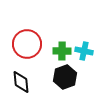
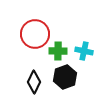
red circle: moved 8 px right, 10 px up
green cross: moved 4 px left
black diamond: moved 13 px right; rotated 30 degrees clockwise
